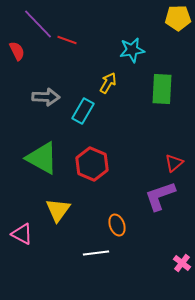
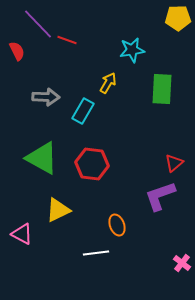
red hexagon: rotated 16 degrees counterclockwise
yellow triangle: rotated 28 degrees clockwise
